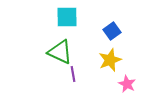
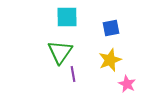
blue square: moved 1 px left, 3 px up; rotated 24 degrees clockwise
green triangle: rotated 40 degrees clockwise
